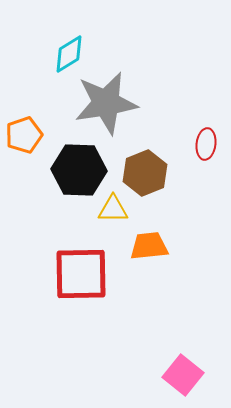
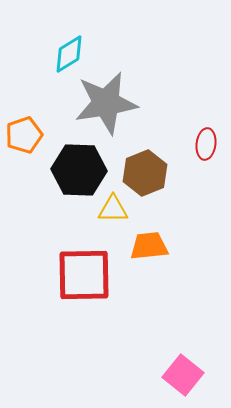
red square: moved 3 px right, 1 px down
